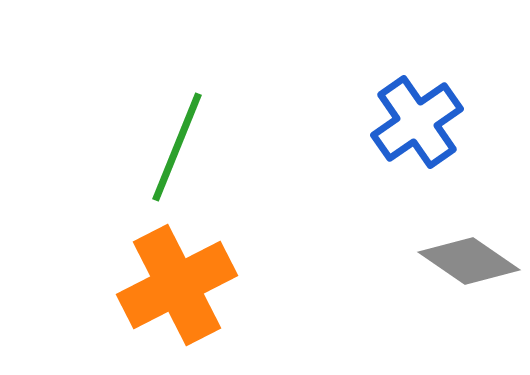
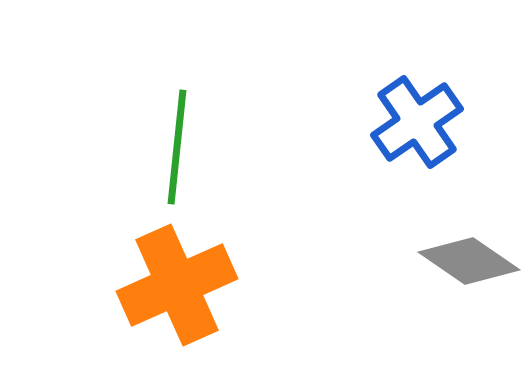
green line: rotated 16 degrees counterclockwise
orange cross: rotated 3 degrees clockwise
